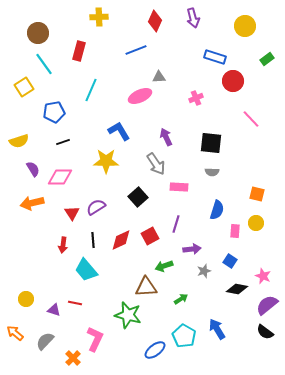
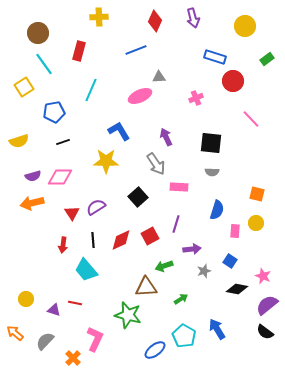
purple semicircle at (33, 169): moved 7 px down; rotated 105 degrees clockwise
